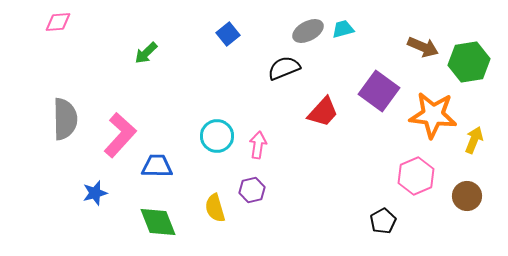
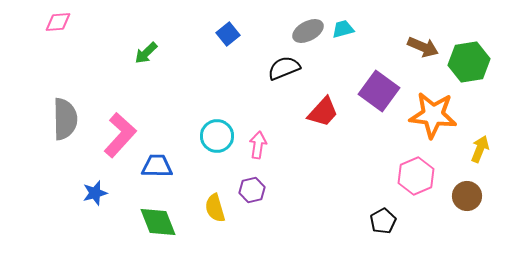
yellow arrow: moved 6 px right, 9 px down
